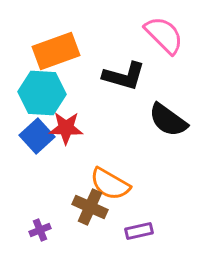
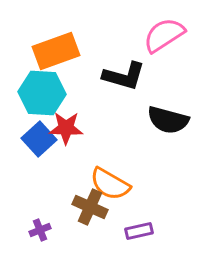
pink semicircle: rotated 78 degrees counterclockwise
black semicircle: rotated 21 degrees counterclockwise
blue square: moved 2 px right, 3 px down
